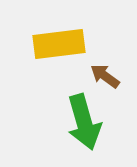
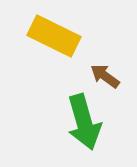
yellow rectangle: moved 5 px left, 8 px up; rotated 33 degrees clockwise
